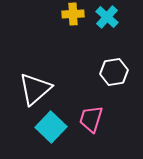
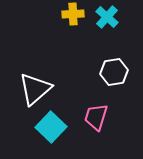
pink trapezoid: moved 5 px right, 2 px up
